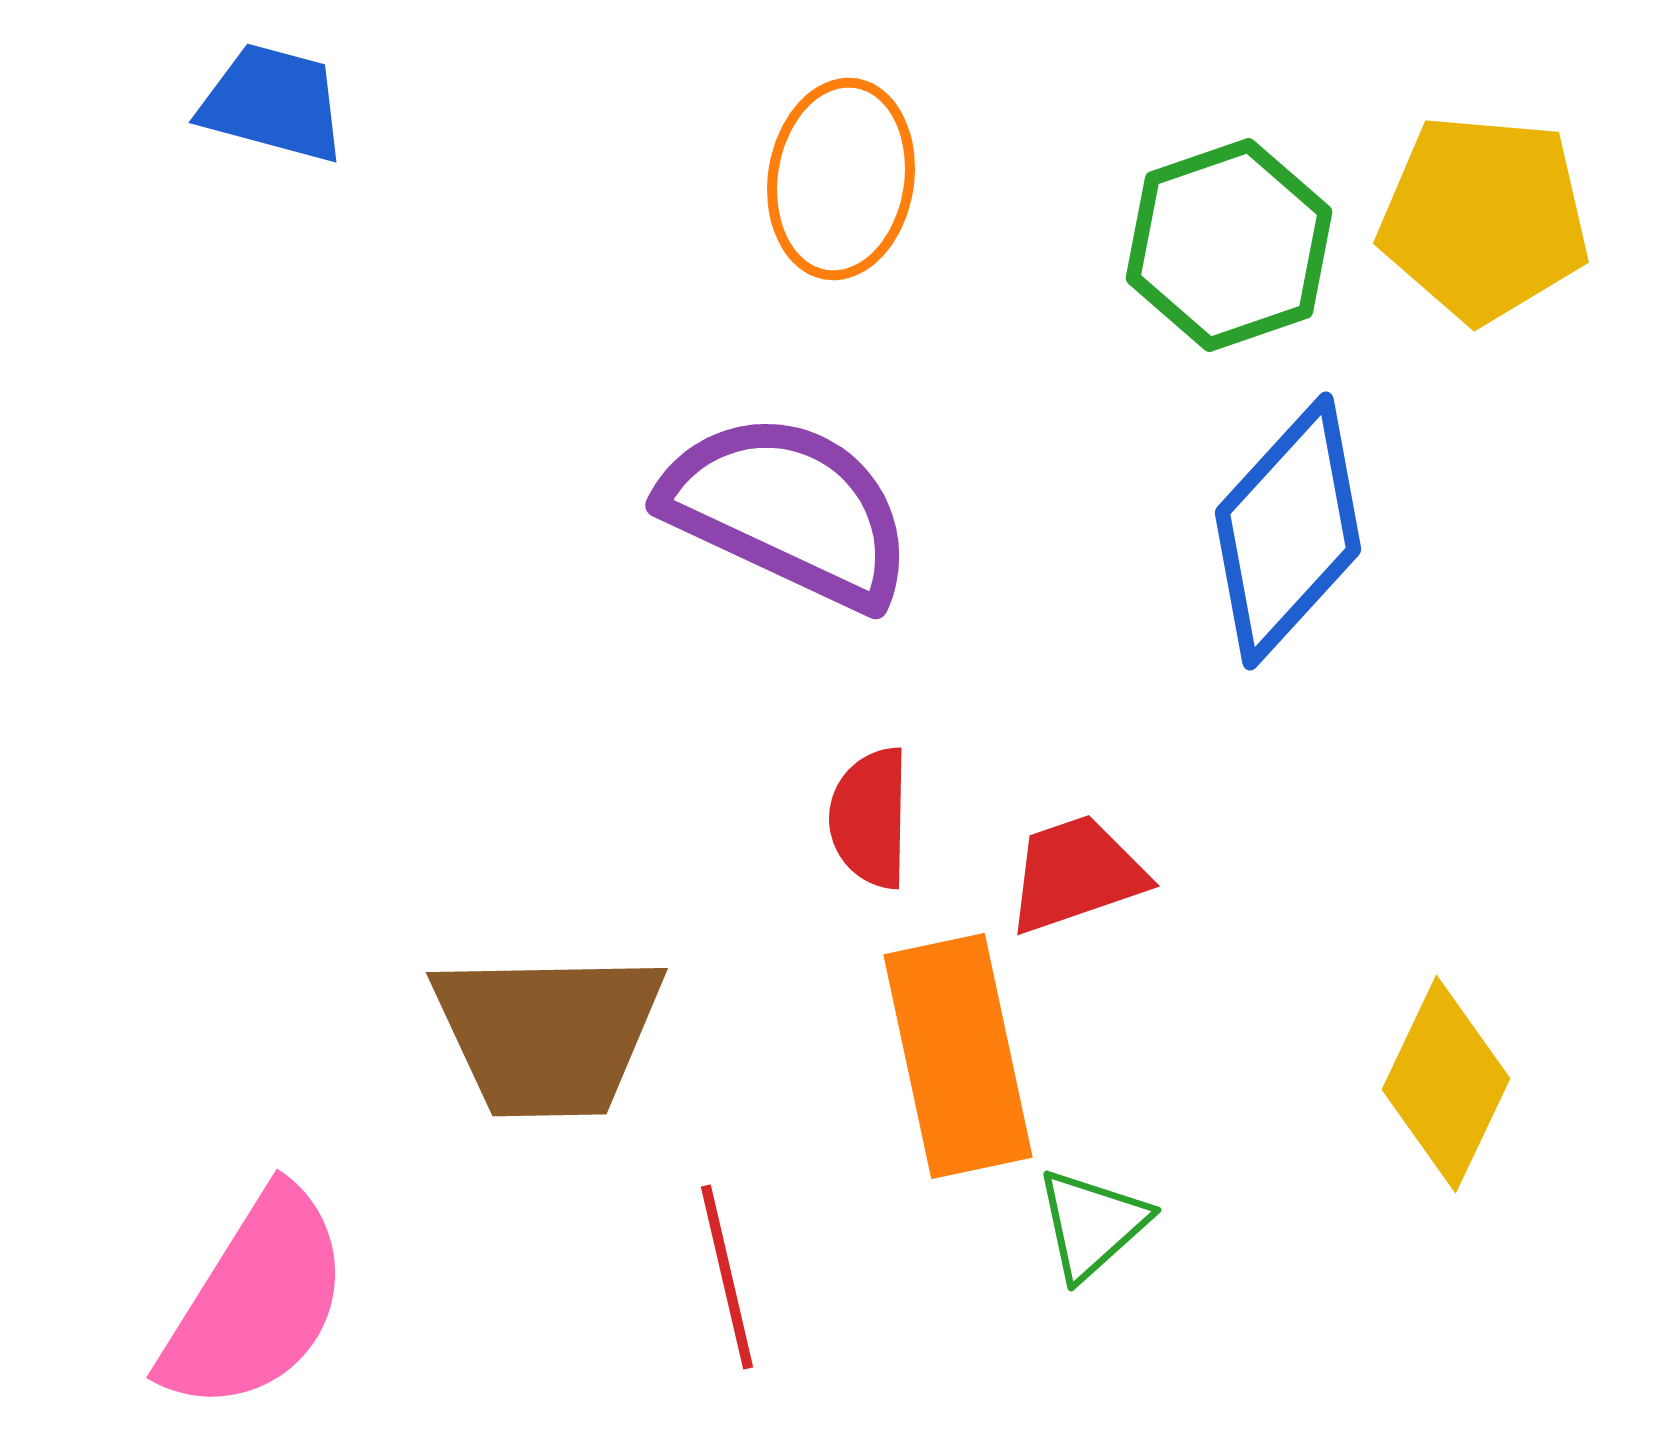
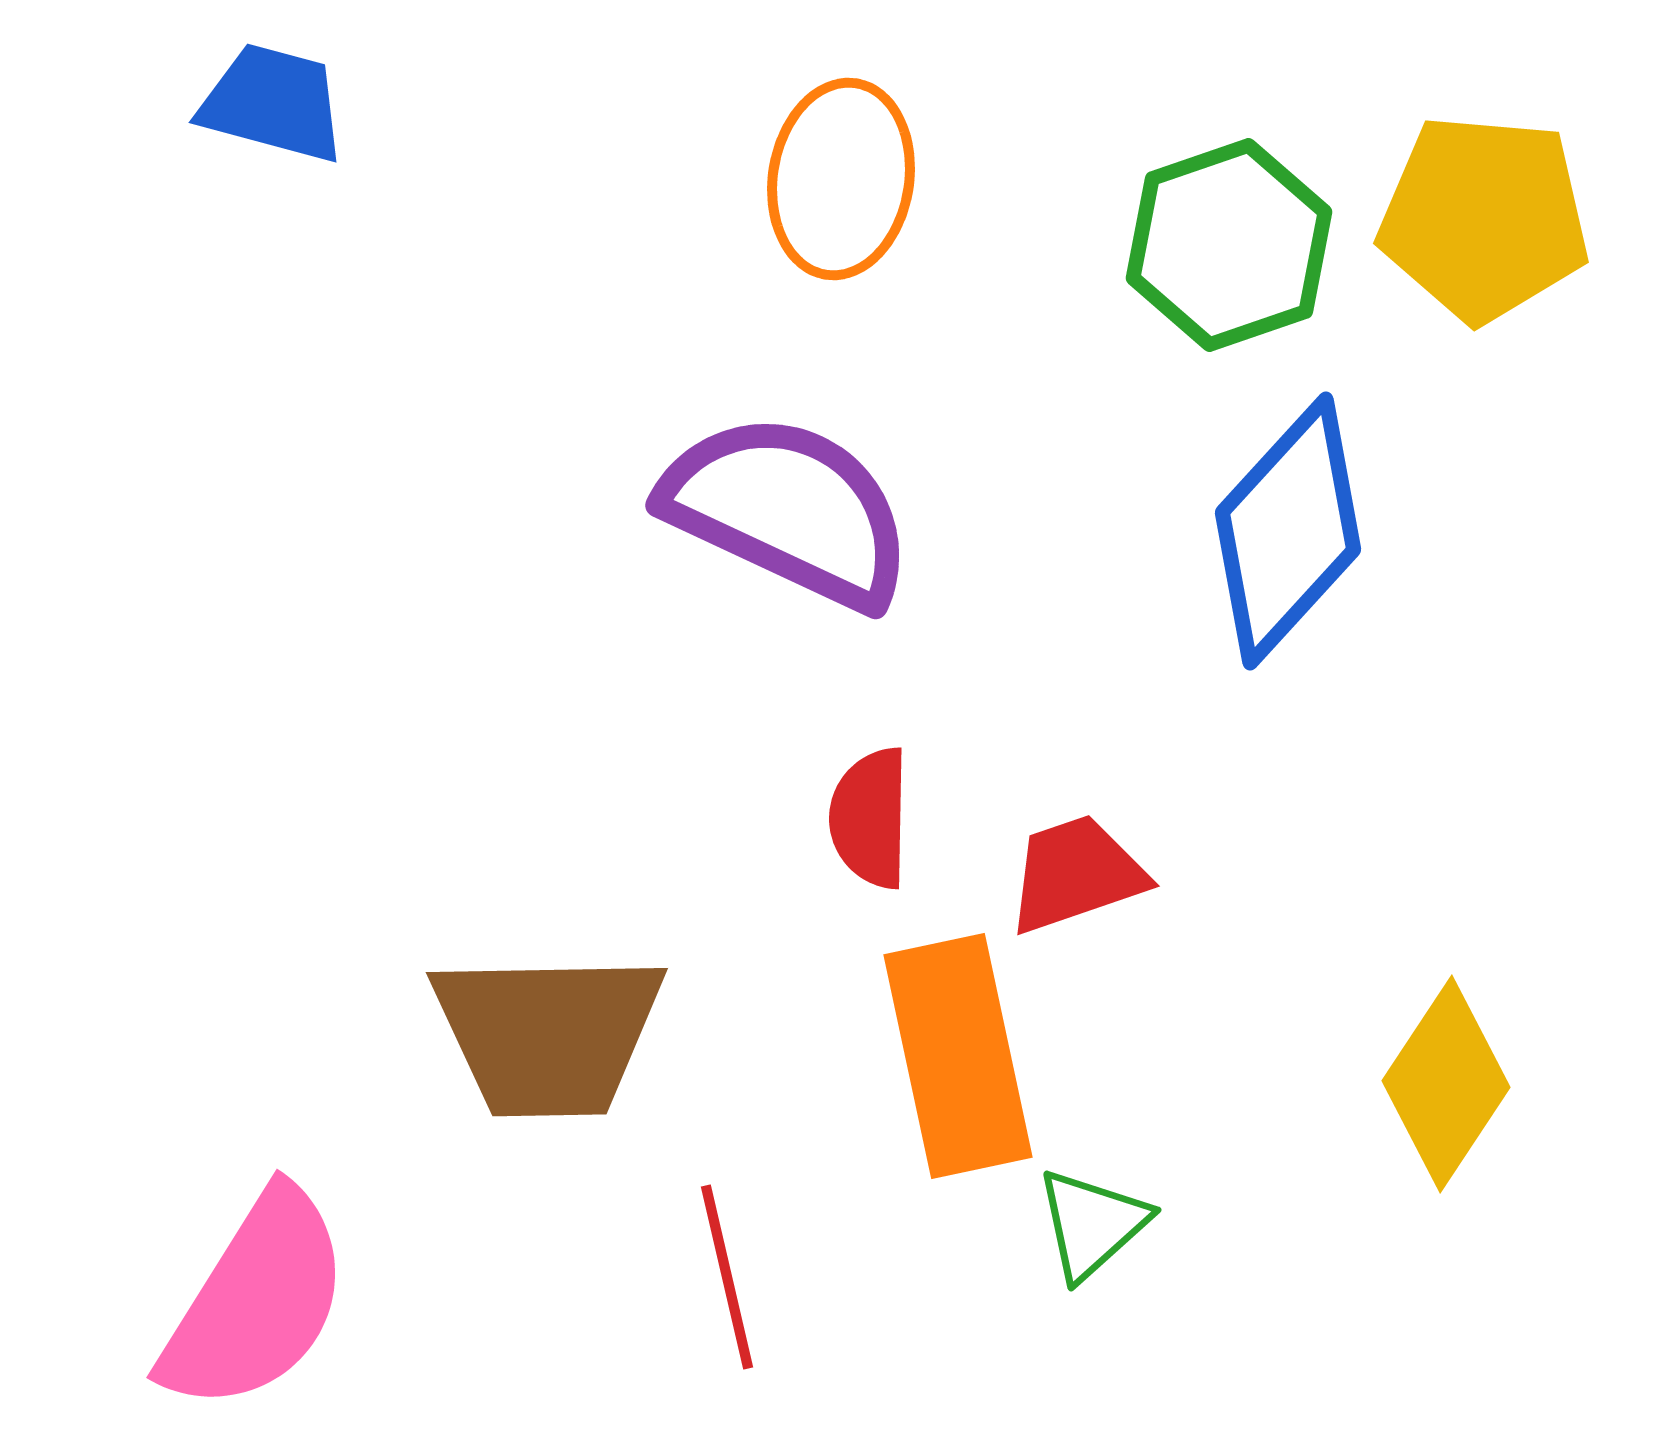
yellow diamond: rotated 8 degrees clockwise
